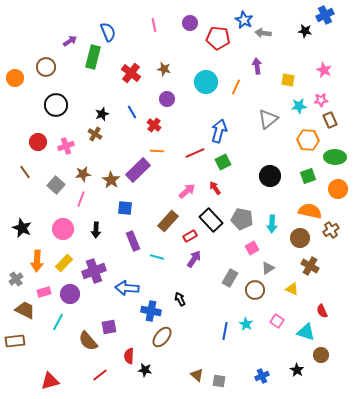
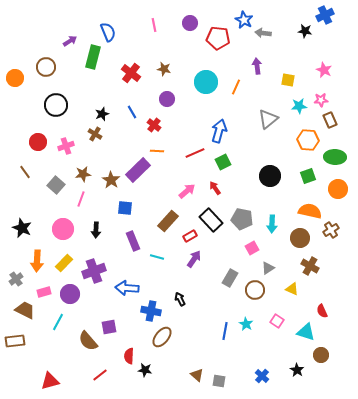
blue cross at (262, 376): rotated 24 degrees counterclockwise
